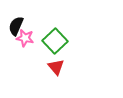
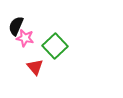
green square: moved 5 px down
red triangle: moved 21 px left
